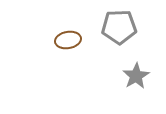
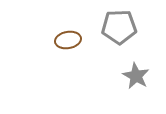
gray star: rotated 12 degrees counterclockwise
